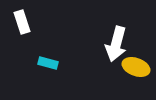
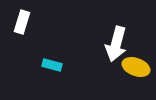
white rectangle: rotated 35 degrees clockwise
cyan rectangle: moved 4 px right, 2 px down
